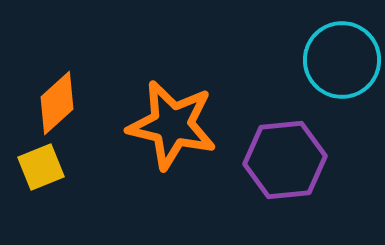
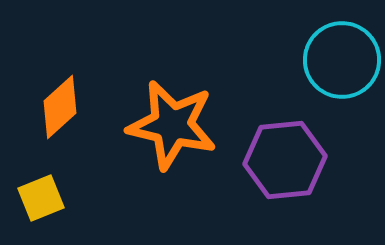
orange diamond: moved 3 px right, 4 px down
yellow square: moved 31 px down
